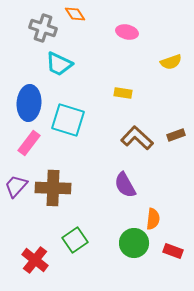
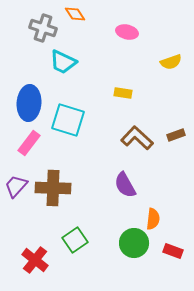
cyan trapezoid: moved 4 px right, 2 px up
